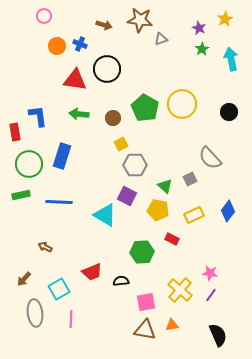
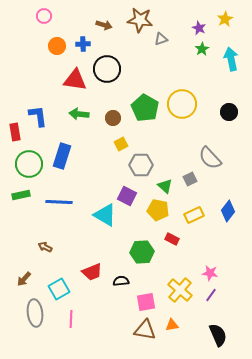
blue cross at (80, 44): moved 3 px right; rotated 24 degrees counterclockwise
gray hexagon at (135, 165): moved 6 px right
